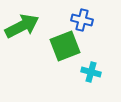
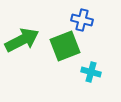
green arrow: moved 14 px down
